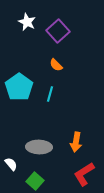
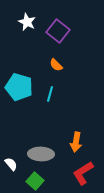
purple square: rotated 10 degrees counterclockwise
cyan pentagon: rotated 20 degrees counterclockwise
gray ellipse: moved 2 px right, 7 px down
red L-shape: moved 1 px left, 1 px up
